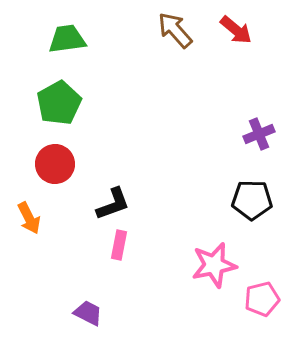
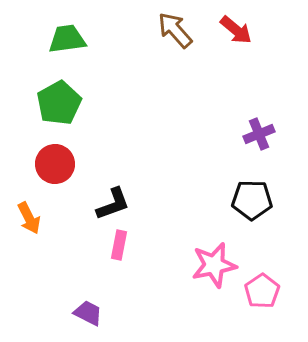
pink pentagon: moved 8 px up; rotated 20 degrees counterclockwise
